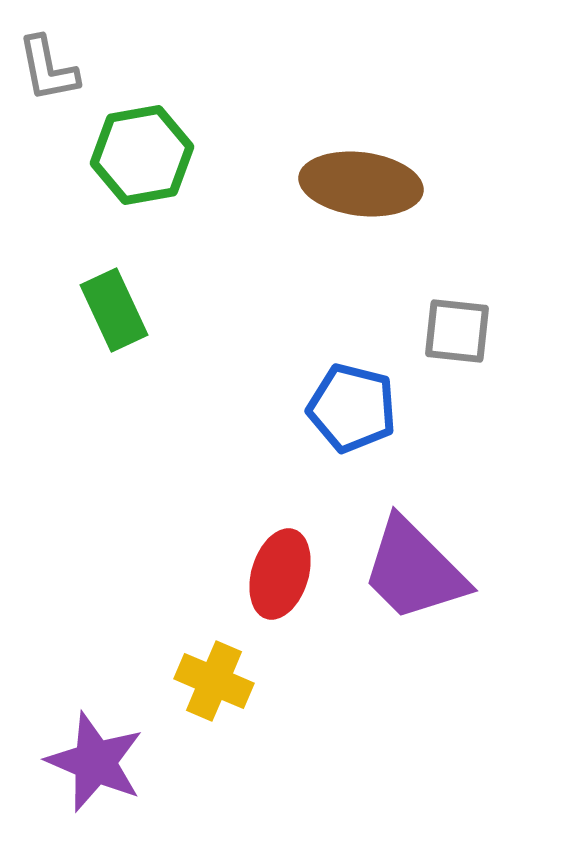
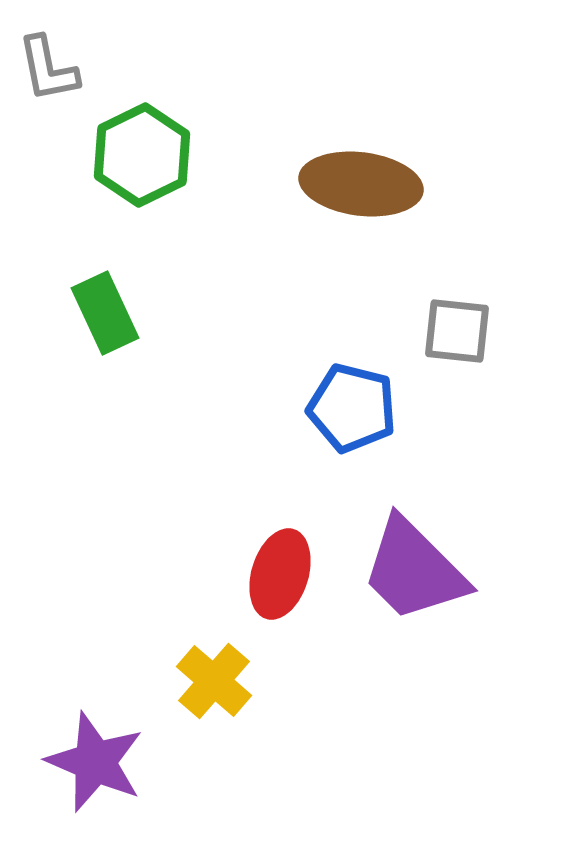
green hexagon: rotated 16 degrees counterclockwise
green rectangle: moved 9 px left, 3 px down
yellow cross: rotated 18 degrees clockwise
